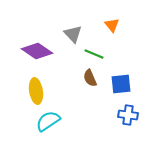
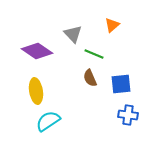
orange triangle: rotated 28 degrees clockwise
